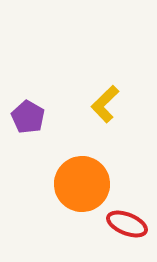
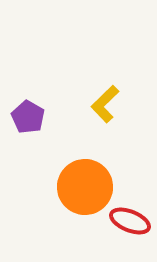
orange circle: moved 3 px right, 3 px down
red ellipse: moved 3 px right, 3 px up
